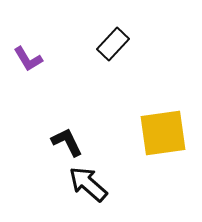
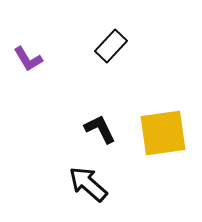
black rectangle: moved 2 px left, 2 px down
black L-shape: moved 33 px right, 13 px up
